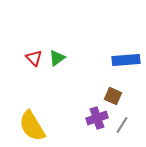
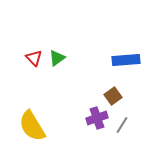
brown square: rotated 30 degrees clockwise
